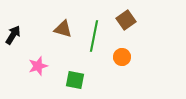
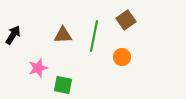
brown triangle: moved 6 px down; rotated 18 degrees counterclockwise
pink star: moved 2 px down
green square: moved 12 px left, 5 px down
